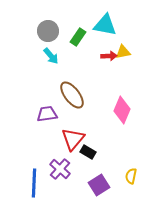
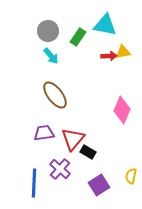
brown ellipse: moved 17 px left
purple trapezoid: moved 3 px left, 19 px down
